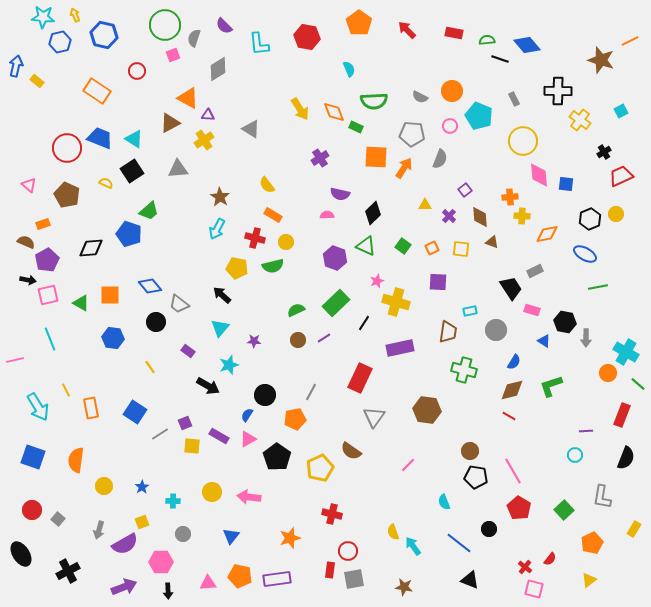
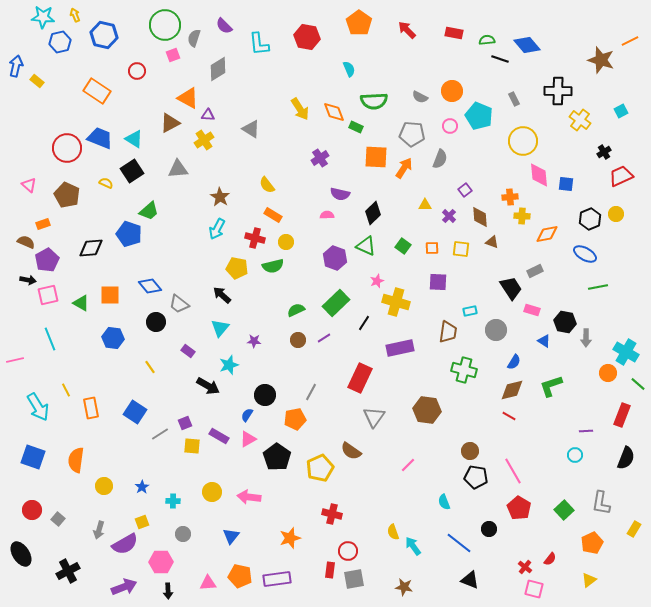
orange square at (432, 248): rotated 24 degrees clockwise
gray L-shape at (602, 497): moved 1 px left, 6 px down
